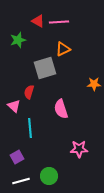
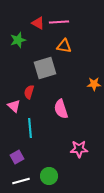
red triangle: moved 2 px down
orange triangle: moved 1 px right, 3 px up; rotated 35 degrees clockwise
